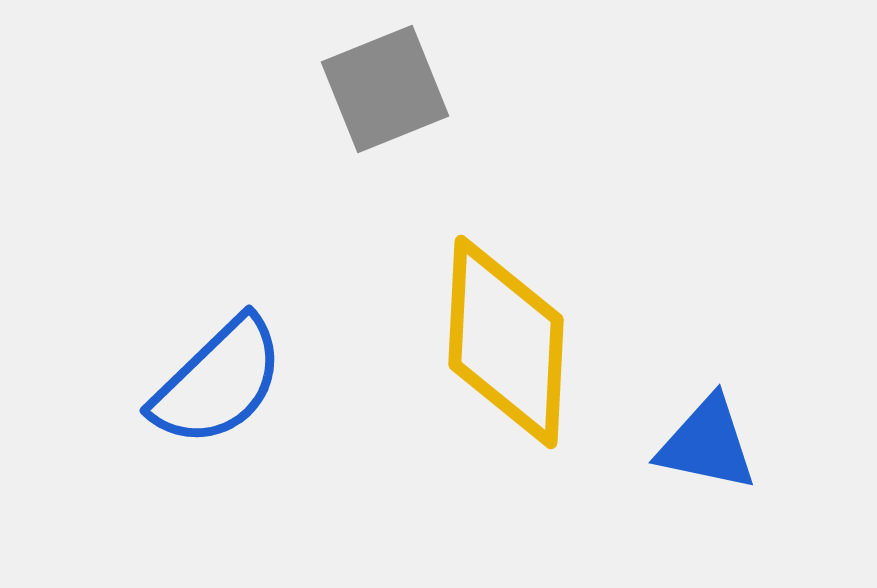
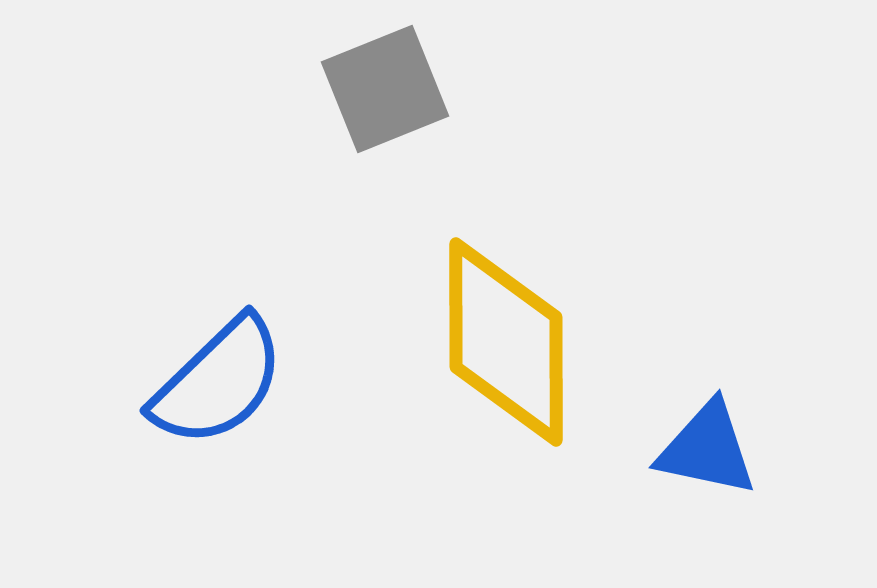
yellow diamond: rotated 3 degrees counterclockwise
blue triangle: moved 5 px down
